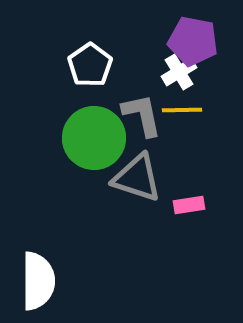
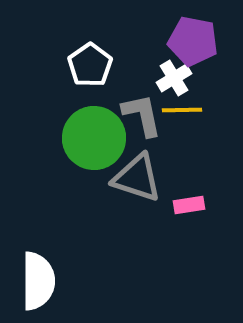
white cross: moved 5 px left, 6 px down
